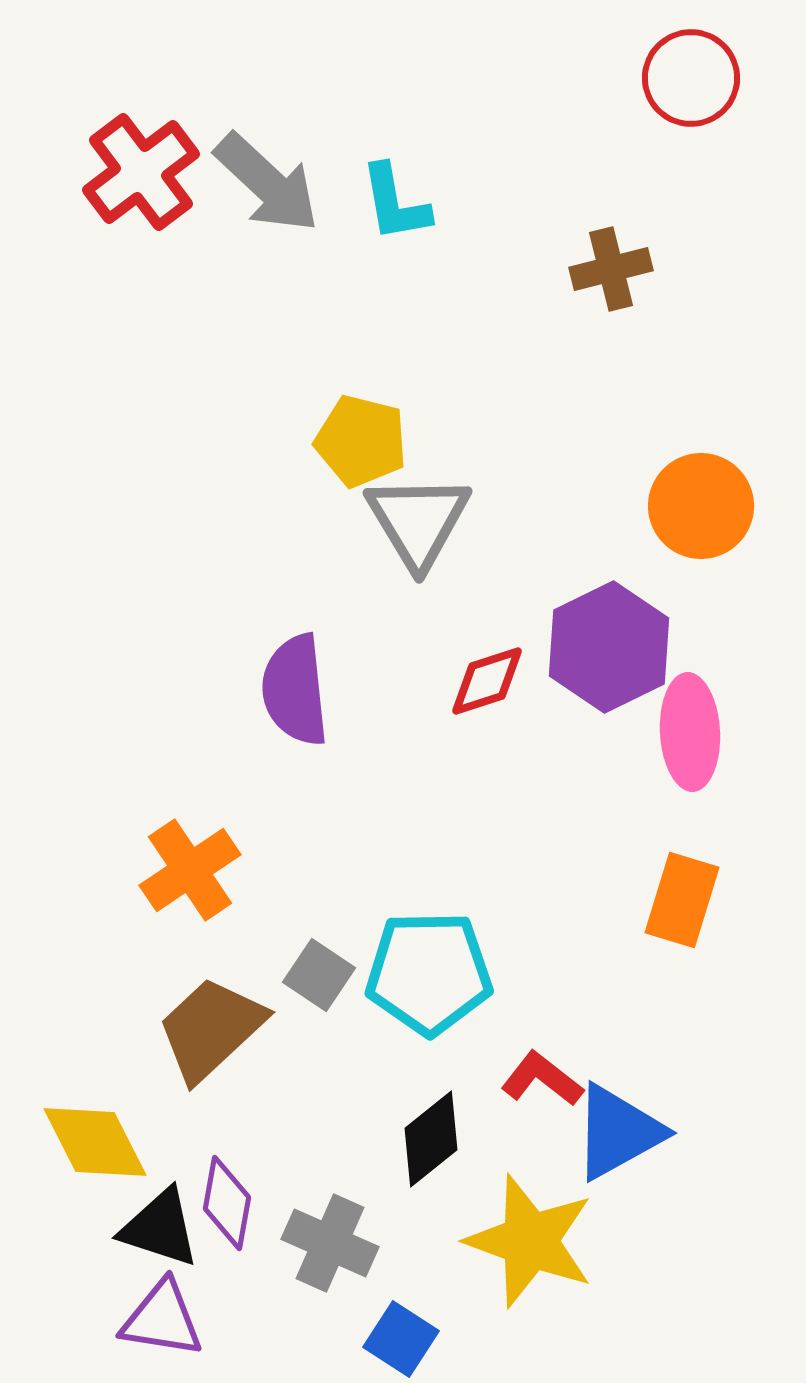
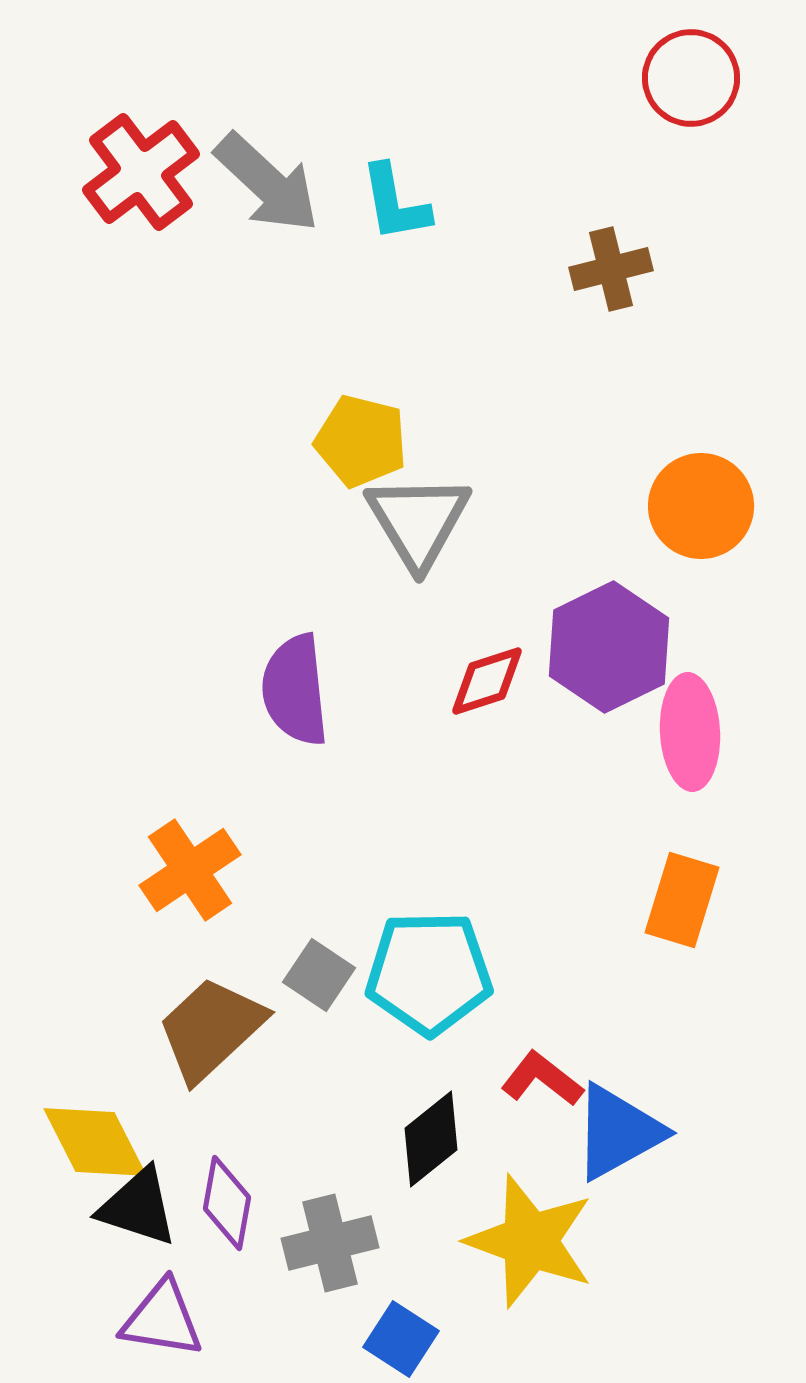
black triangle: moved 22 px left, 21 px up
gray cross: rotated 38 degrees counterclockwise
